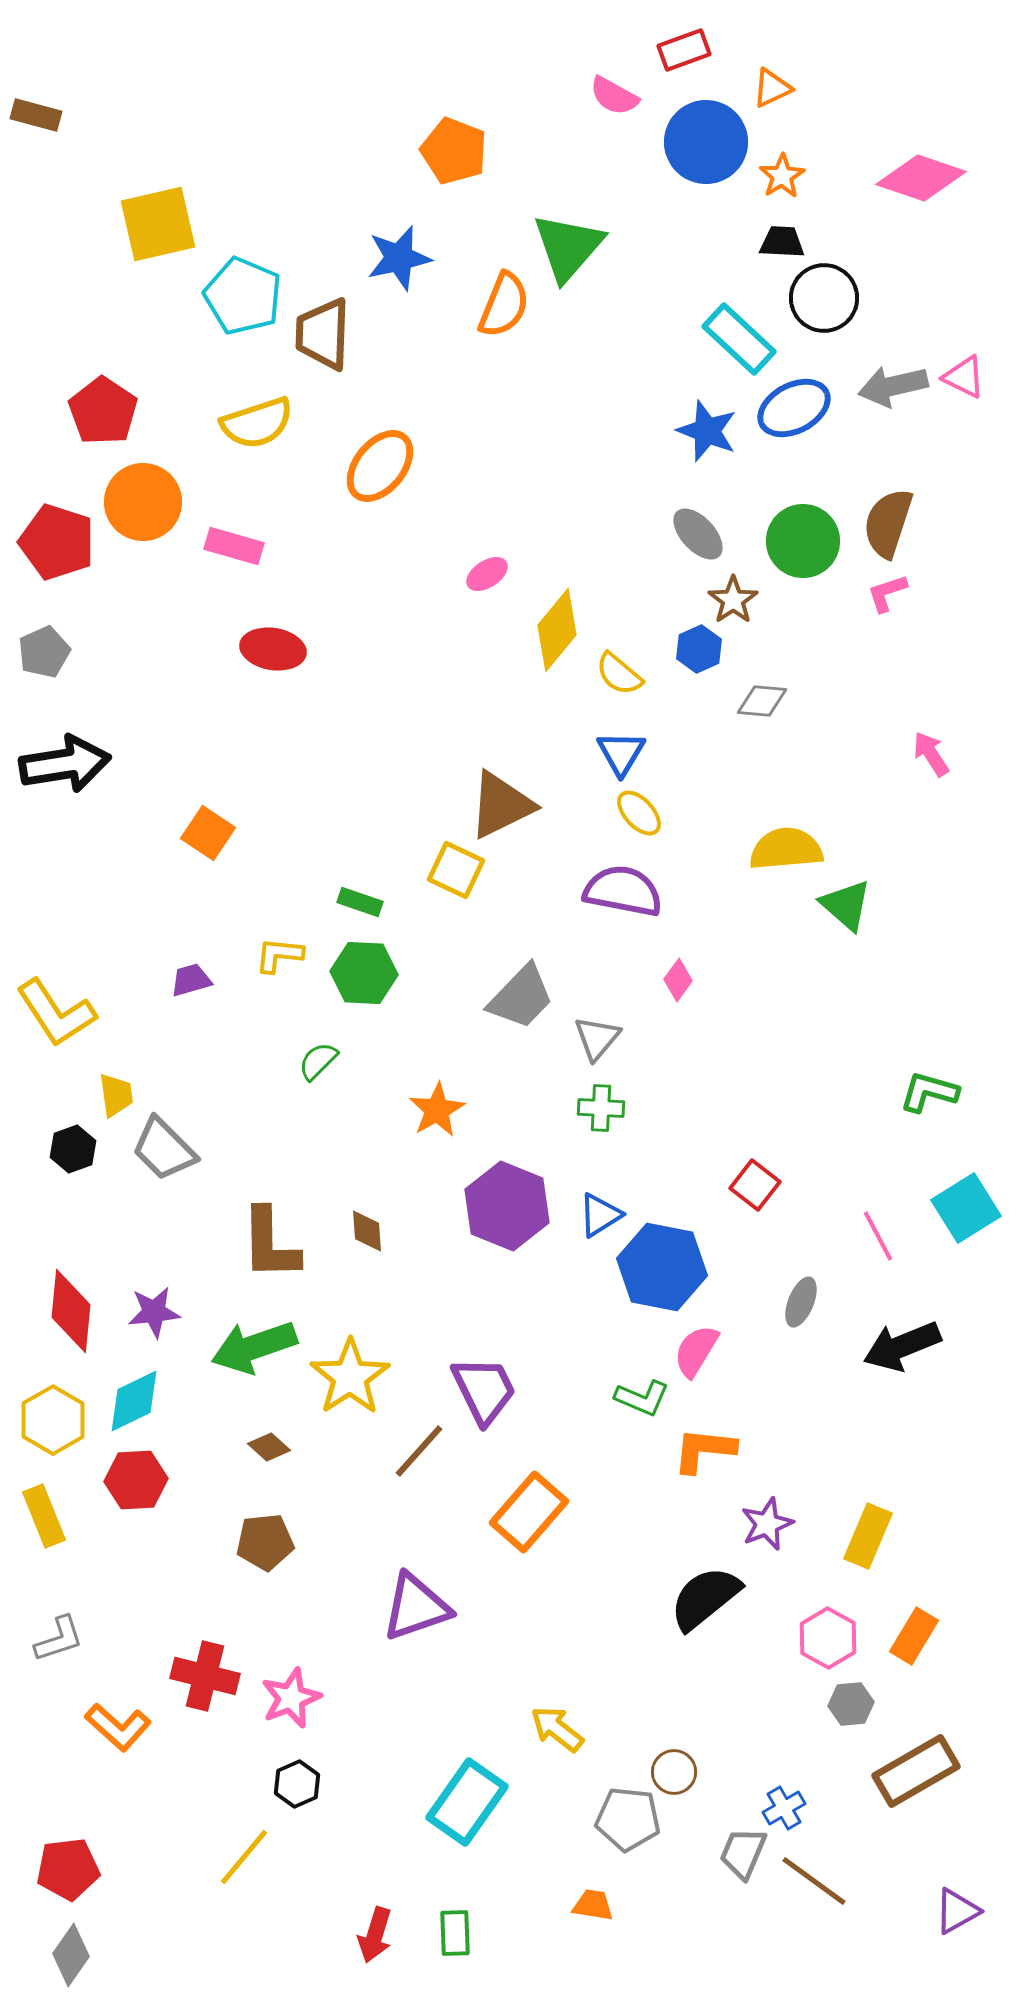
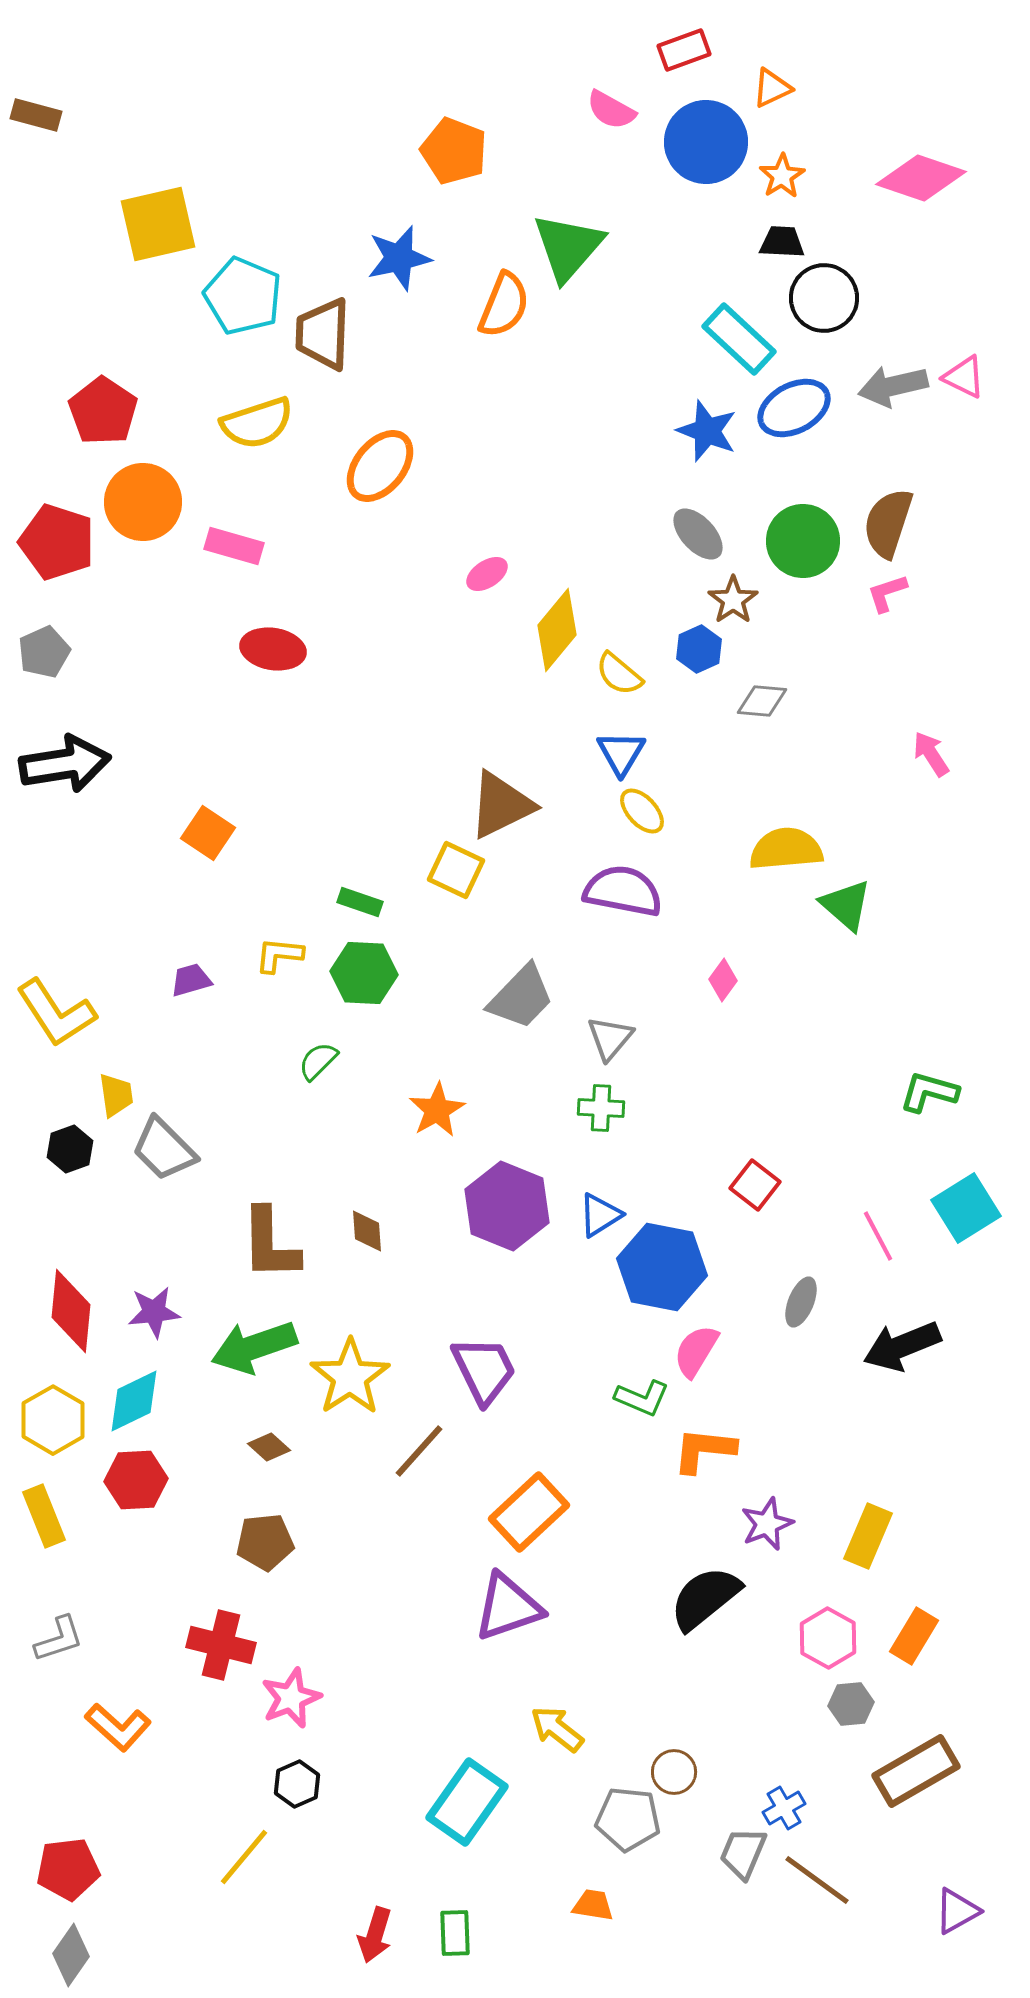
pink semicircle at (614, 96): moved 3 px left, 14 px down
yellow ellipse at (639, 813): moved 3 px right, 2 px up
pink diamond at (678, 980): moved 45 px right
gray triangle at (597, 1038): moved 13 px right
black hexagon at (73, 1149): moved 3 px left
purple trapezoid at (484, 1390): moved 20 px up
orange rectangle at (529, 1512): rotated 6 degrees clockwise
purple triangle at (416, 1607): moved 92 px right
red cross at (205, 1676): moved 16 px right, 31 px up
brown line at (814, 1881): moved 3 px right, 1 px up
